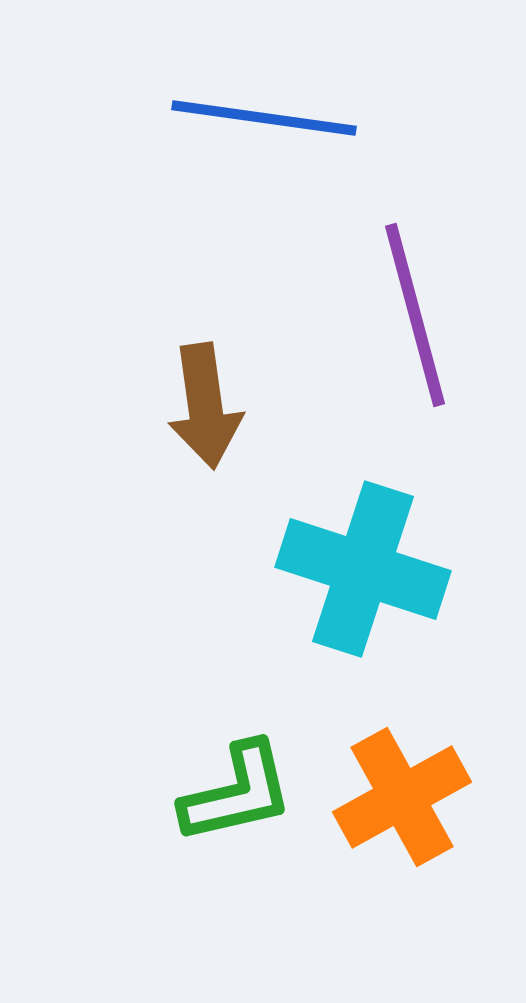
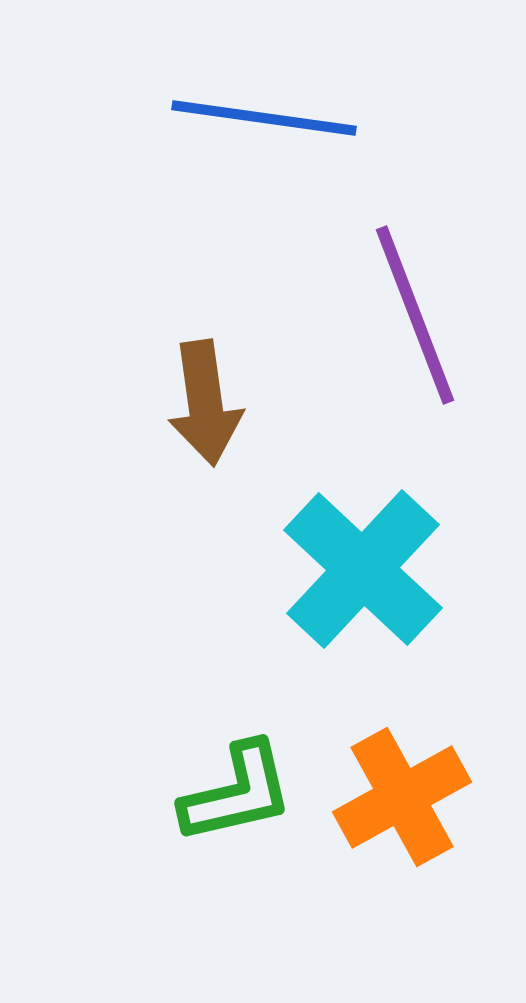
purple line: rotated 6 degrees counterclockwise
brown arrow: moved 3 px up
cyan cross: rotated 25 degrees clockwise
